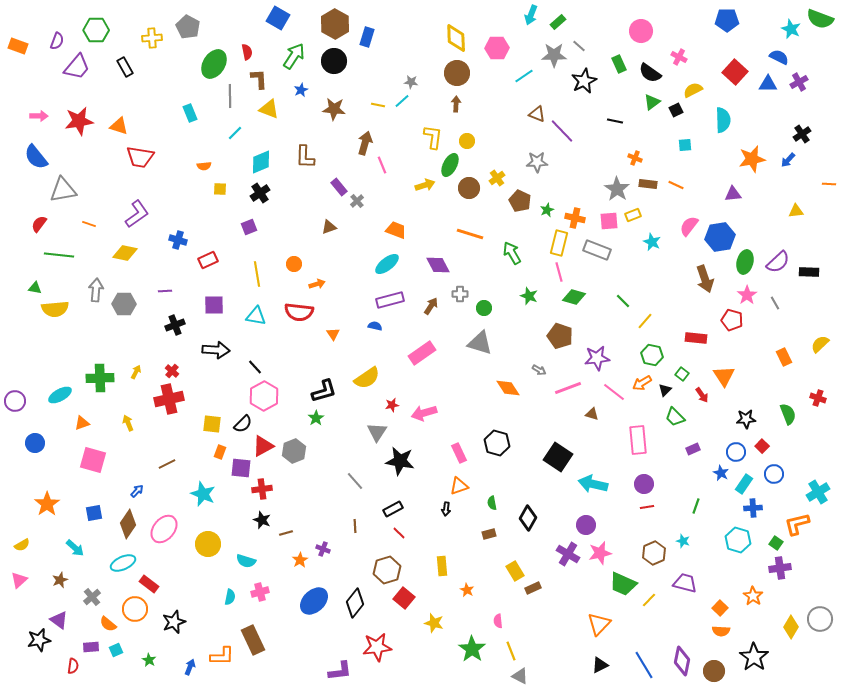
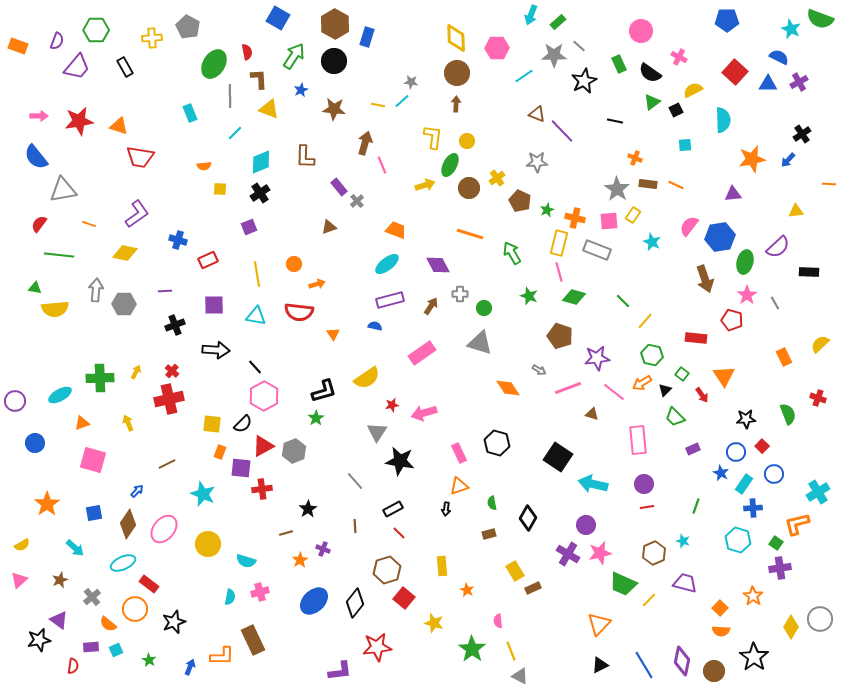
yellow rectangle at (633, 215): rotated 35 degrees counterclockwise
purple semicircle at (778, 262): moved 15 px up
black star at (262, 520): moved 46 px right, 11 px up; rotated 18 degrees clockwise
